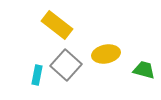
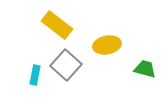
yellow ellipse: moved 1 px right, 9 px up
green trapezoid: moved 1 px right, 1 px up
cyan rectangle: moved 2 px left
